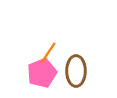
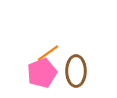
orange line: rotated 20 degrees clockwise
